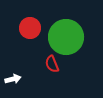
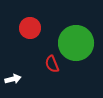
green circle: moved 10 px right, 6 px down
